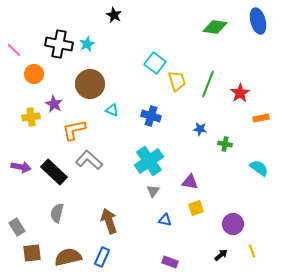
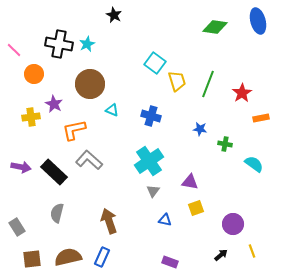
red star: moved 2 px right
cyan semicircle: moved 5 px left, 4 px up
brown square: moved 6 px down
